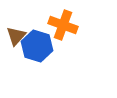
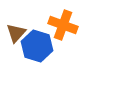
brown triangle: moved 3 px up
